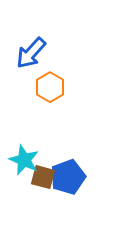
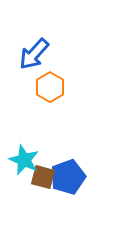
blue arrow: moved 3 px right, 1 px down
